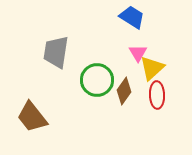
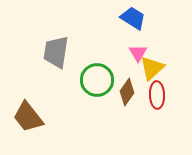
blue trapezoid: moved 1 px right, 1 px down
brown diamond: moved 3 px right, 1 px down
brown trapezoid: moved 4 px left
